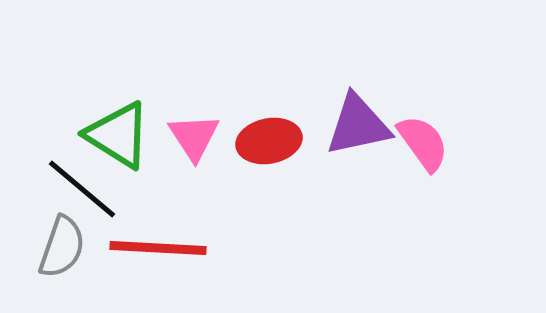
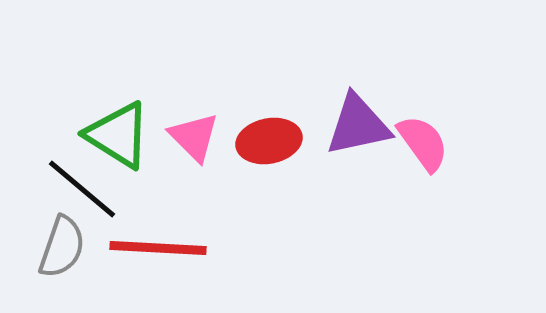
pink triangle: rotated 12 degrees counterclockwise
